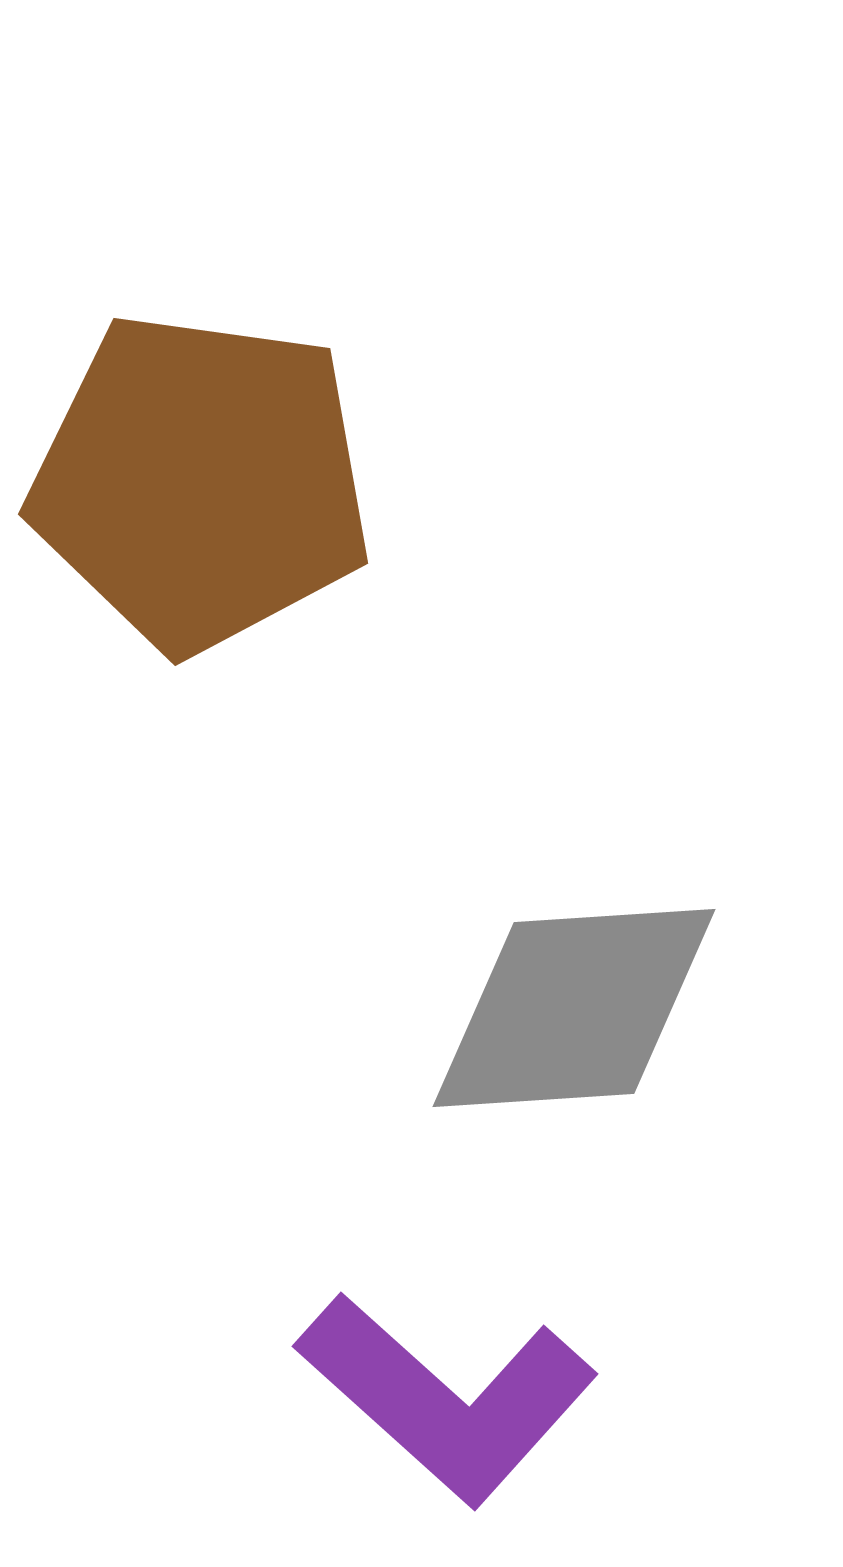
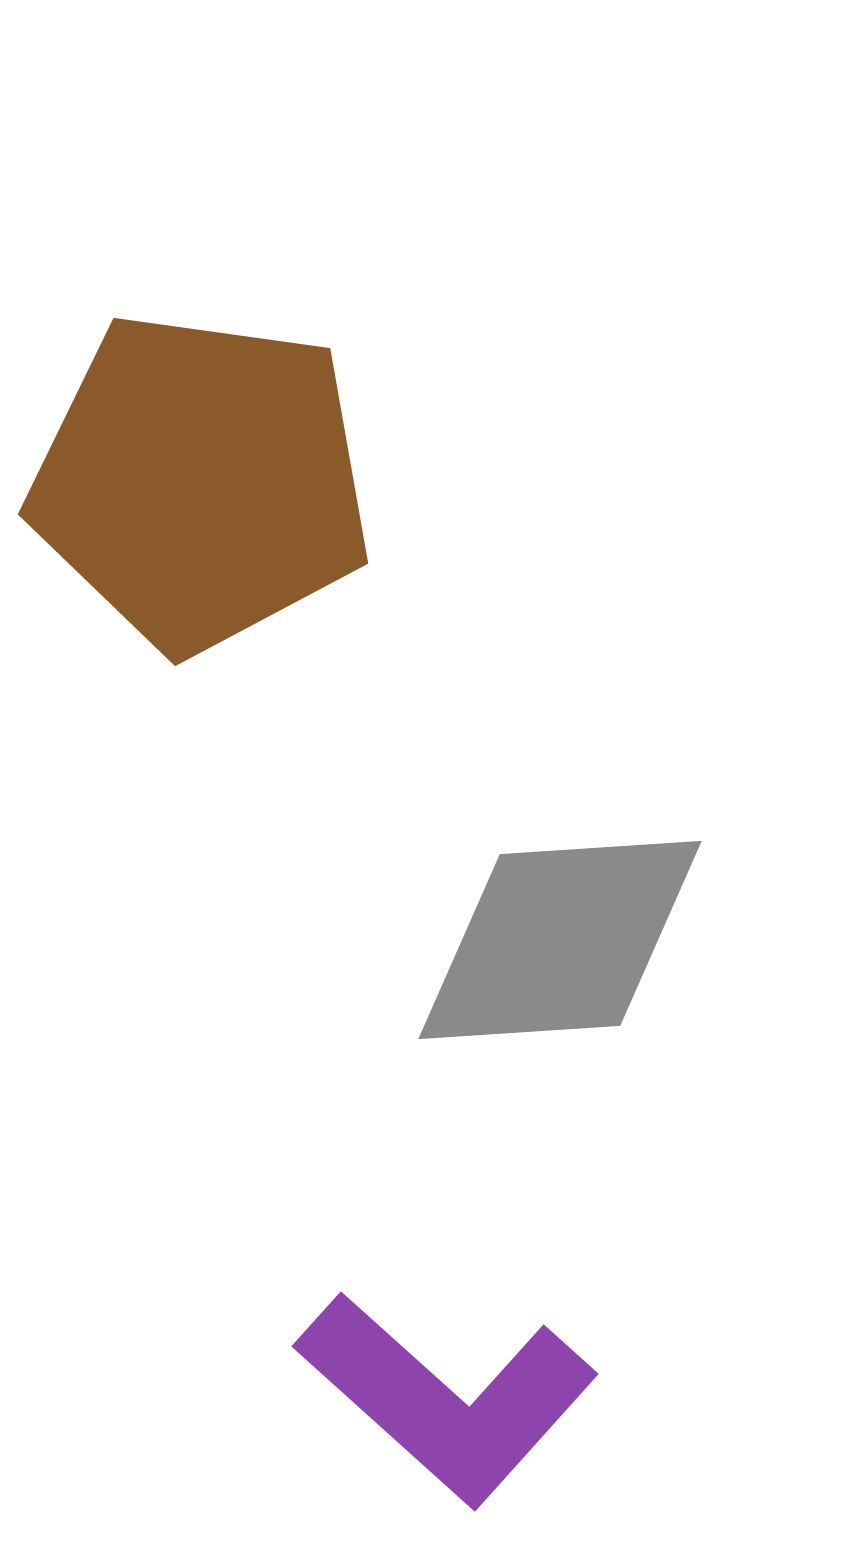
gray diamond: moved 14 px left, 68 px up
